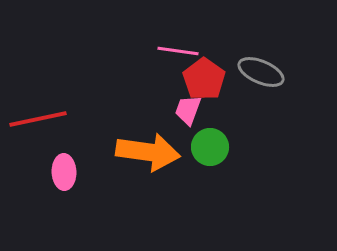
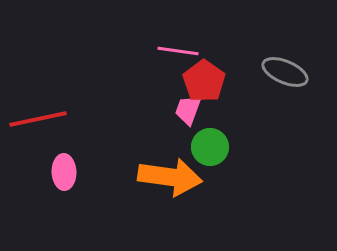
gray ellipse: moved 24 px right
red pentagon: moved 2 px down
orange arrow: moved 22 px right, 25 px down
